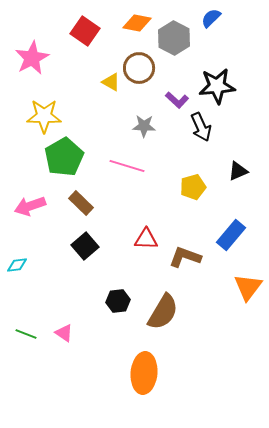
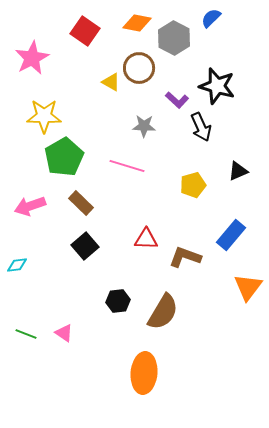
black star: rotated 21 degrees clockwise
yellow pentagon: moved 2 px up
